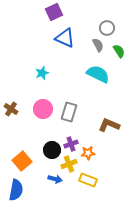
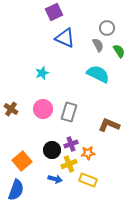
blue semicircle: rotated 10 degrees clockwise
